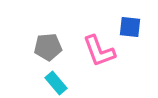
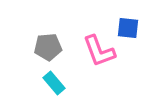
blue square: moved 2 px left, 1 px down
cyan rectangle: moved 2 px left
